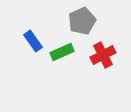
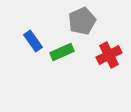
red cross: moved 6 px right
